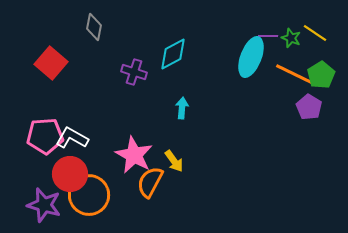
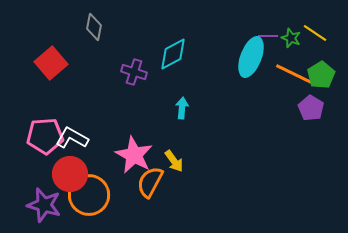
red square: rotated 8 degrees clockwise
purple pentagon: moved 2 px right, 1 px down
